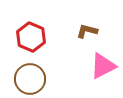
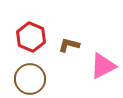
brown L-shape: moved 18 px left, 14 px down
